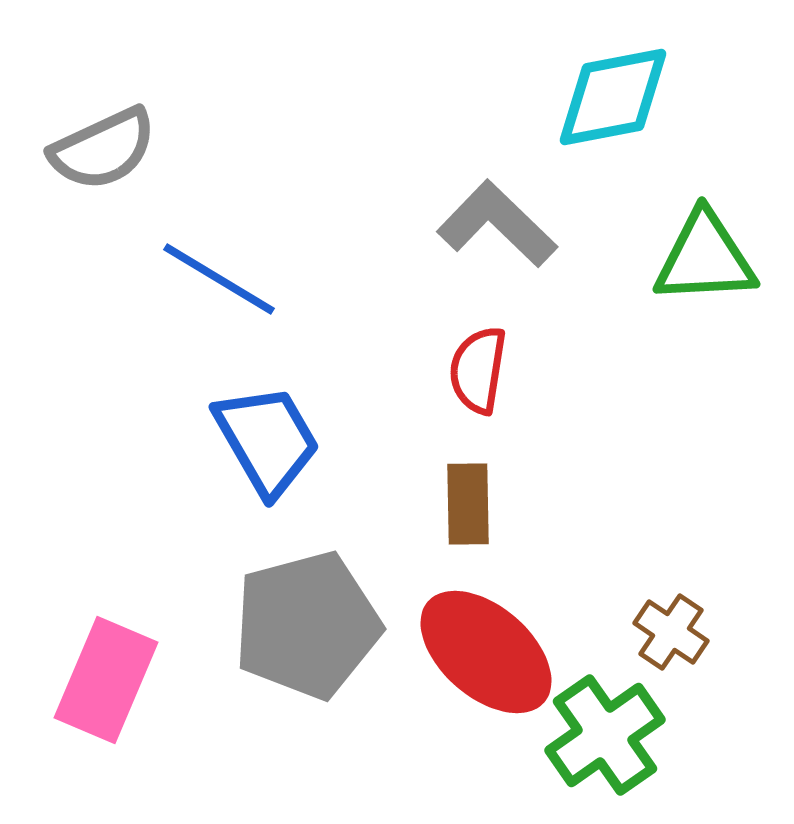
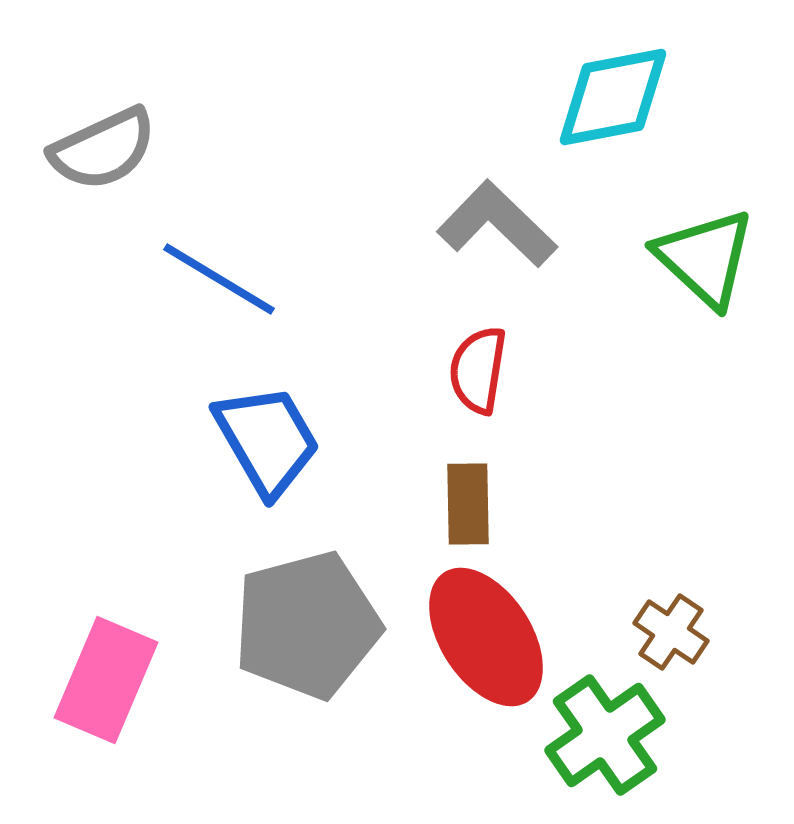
green triangle: rotated 46 degrees clockwise
red ellipse: moved 15 px up; rotated 16 degrees clockwise
